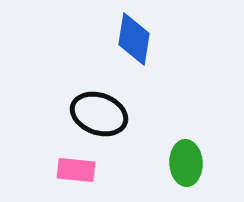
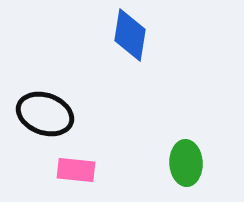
blue diamond: moved 4 px left, 4 px up
black ellipse: moved 54 px left
